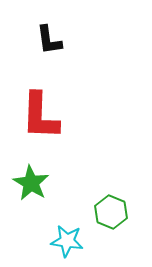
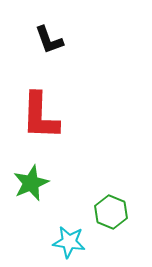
black L-shape: rotated 12 degrees counterclockwise
green star: rotated 18 degrees clockwise
cyan star: moved 2 px right, 1 px down
